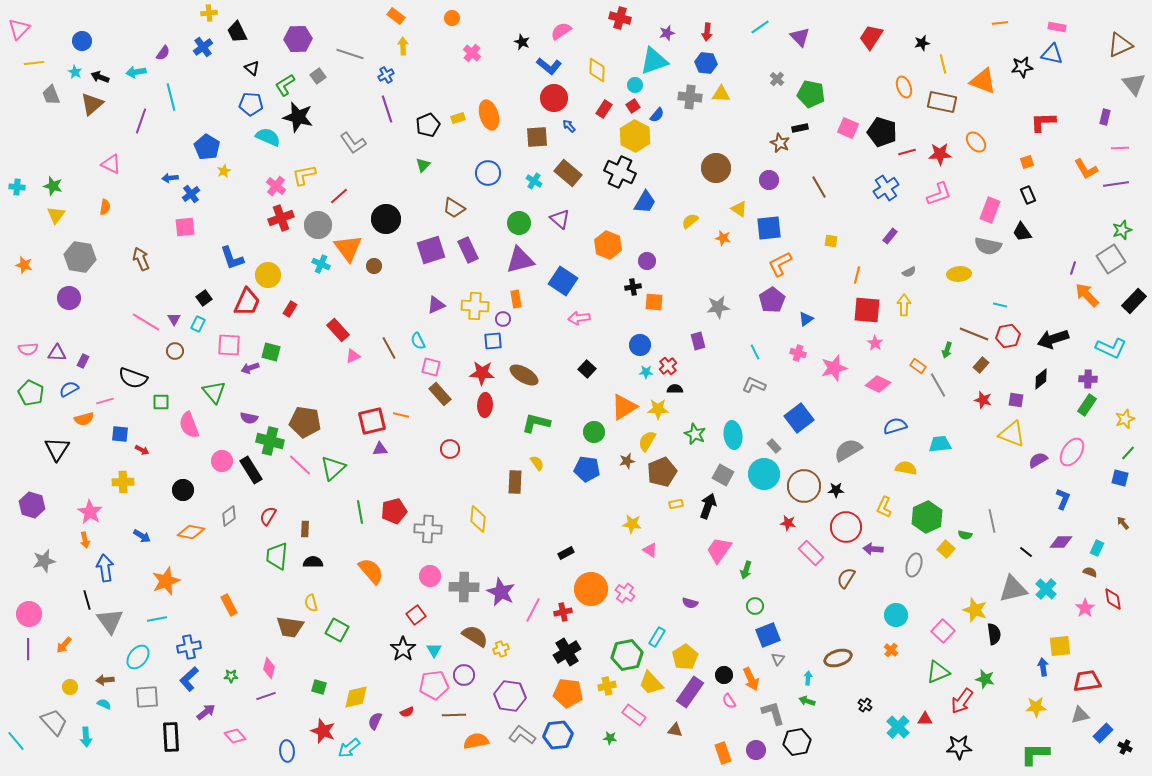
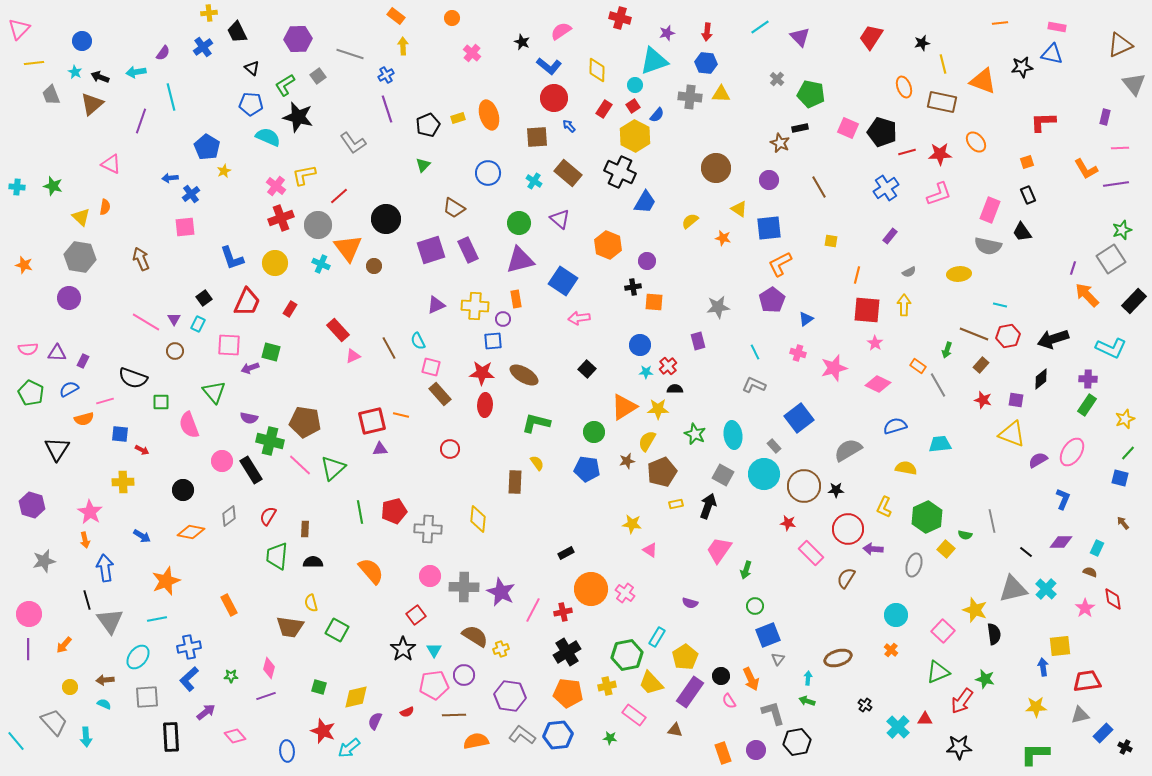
yellow triangle at (56, 215): moved 25 px right, 2 px down; rotated 24 degrees counterclockwise
yellow circle at (268, 275): moved 7 px right, 12 px up
red circle at (846, 527): moved 2 px right, 2 px down
black circle at (724, 675): moved 3 px left, 1 px down
